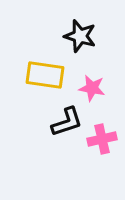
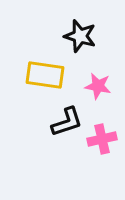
pink star: moved 6 px right, 2 px up
